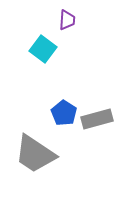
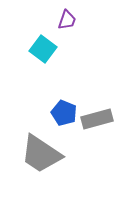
purple trapezoid: rotated 15 degrees clockwise
blue pentagon: rotated 10 degrees counterclockwise
gray trapezoid: moved 6 px right
